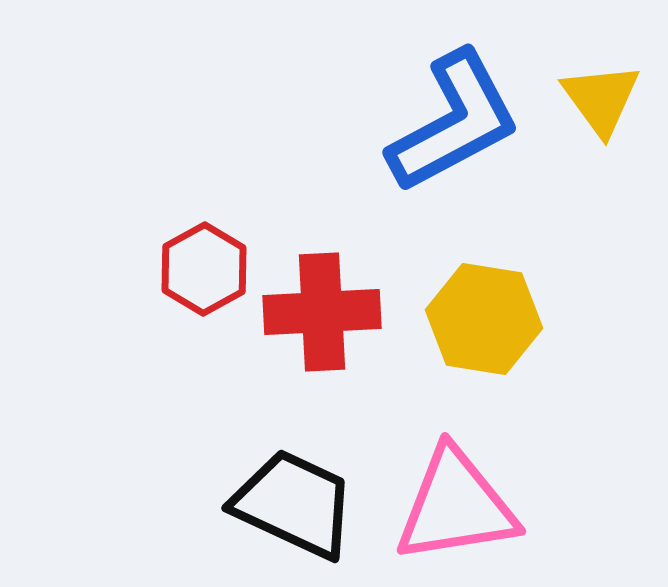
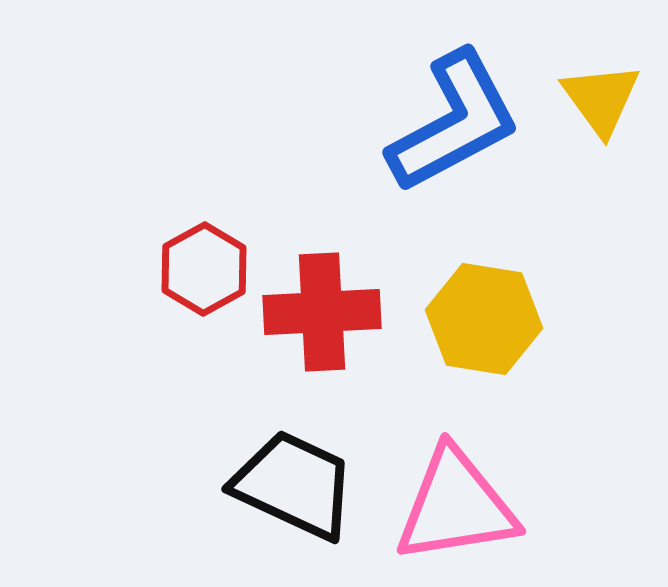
black trapezoid: moved 19 px up
